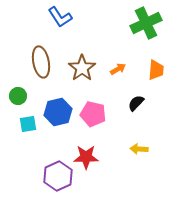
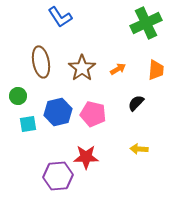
purple hexagon: rotated 20 degrees clockwise
